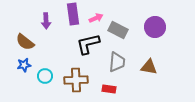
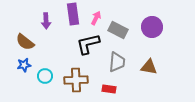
pink arrow: rotated 40 degrees counterclockwise
purple circle: moved 3 px left
